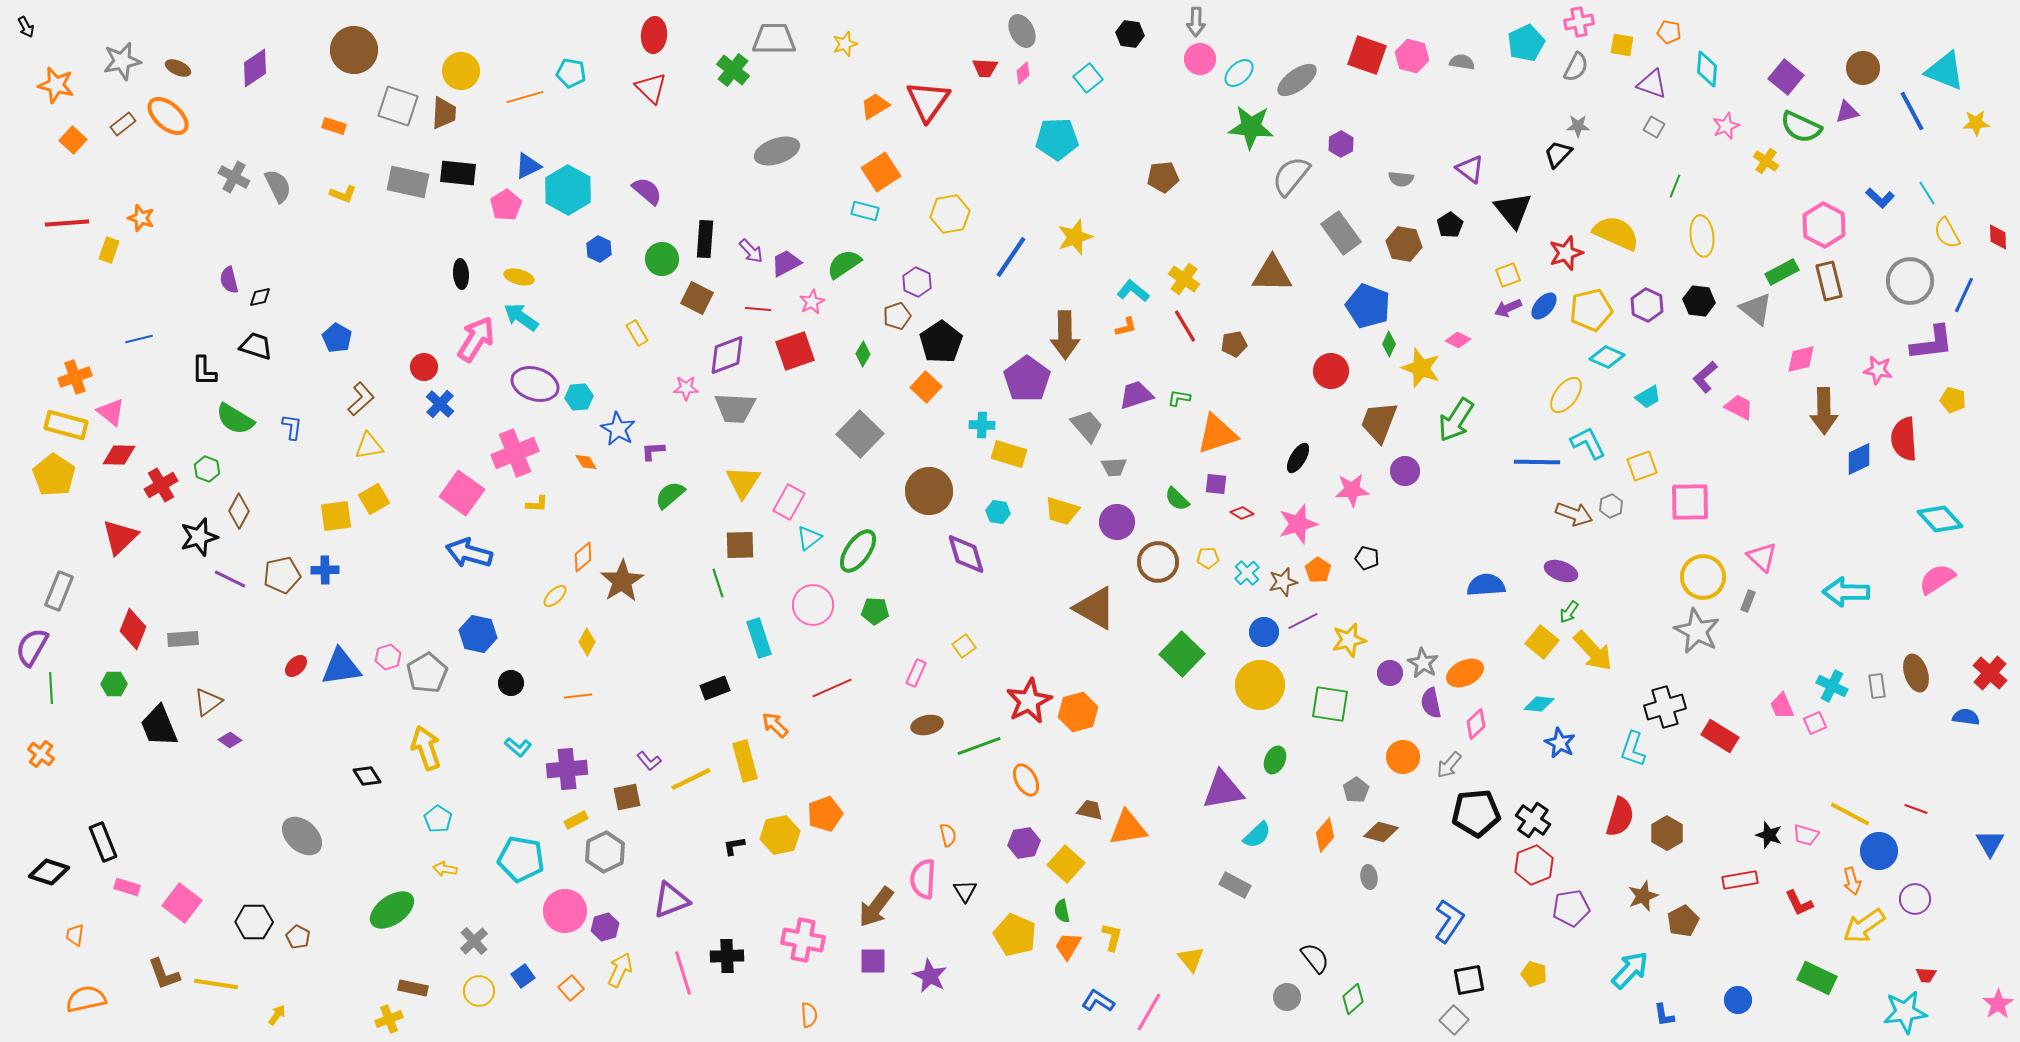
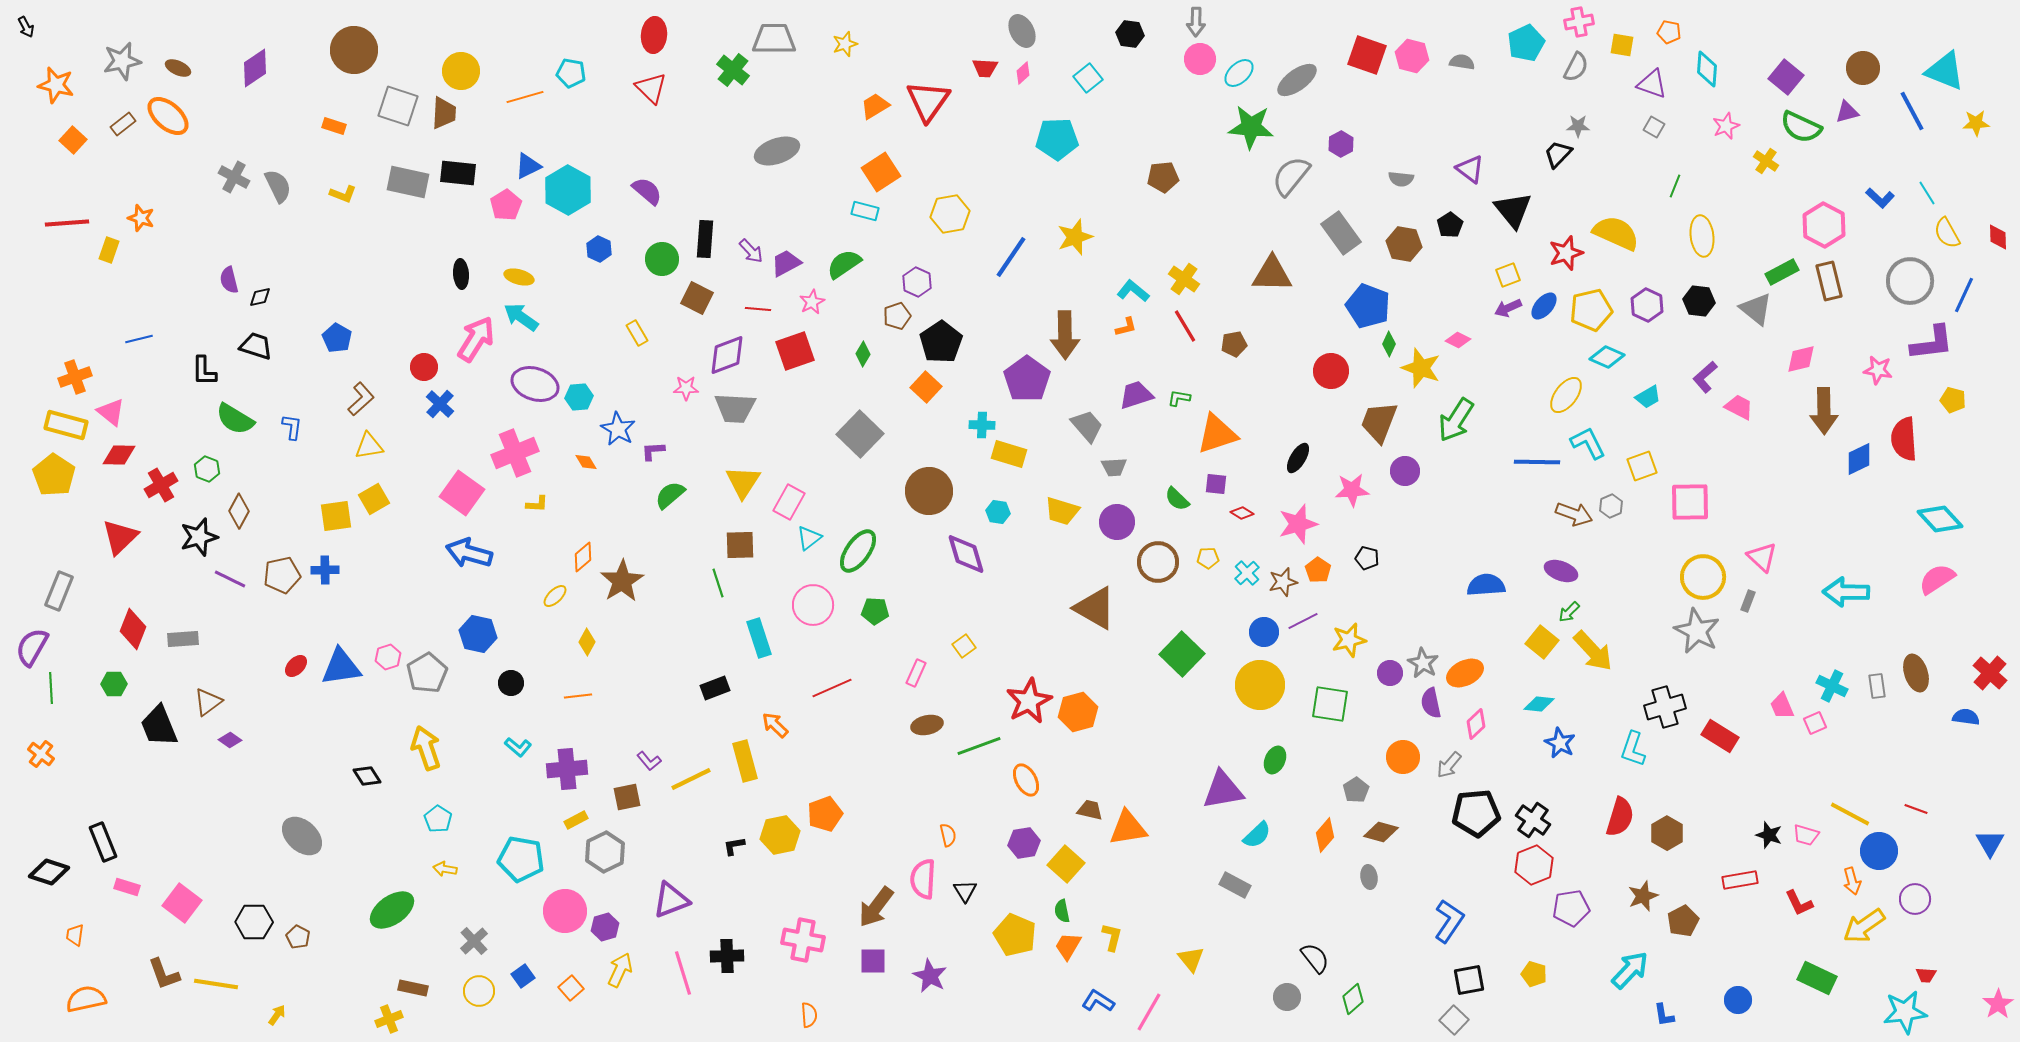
green arrow at (1569, 612): rotated 10 degrees clockwise
